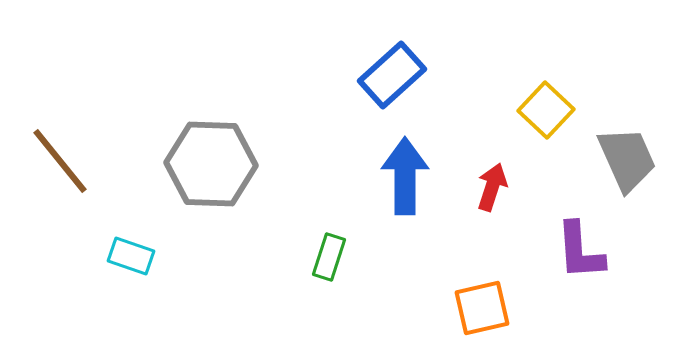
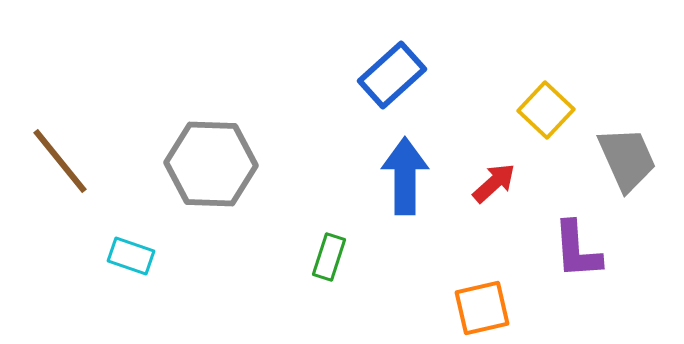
red arrow: moved 2 px right, 4 px up; rotated 30 degrees clockwise
purple L-shape: moved 3 px left, 1 px up
